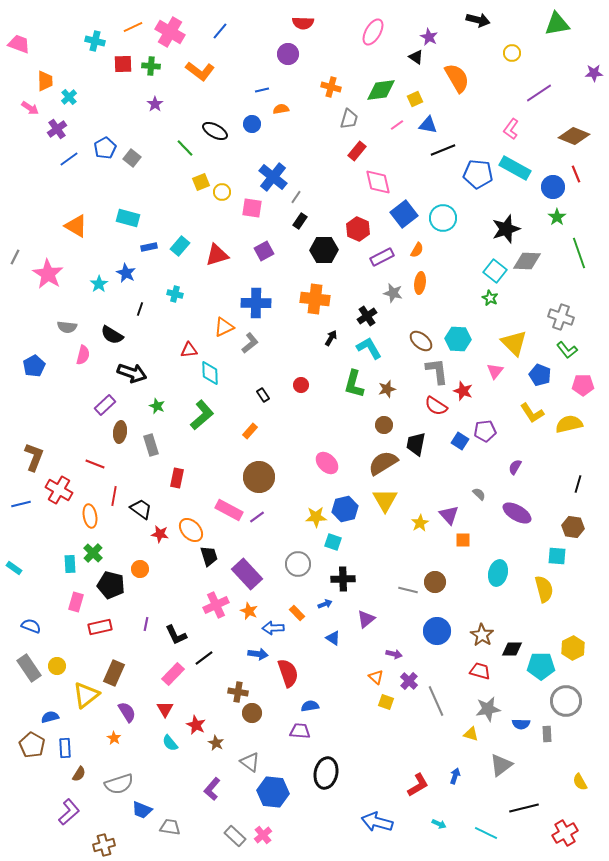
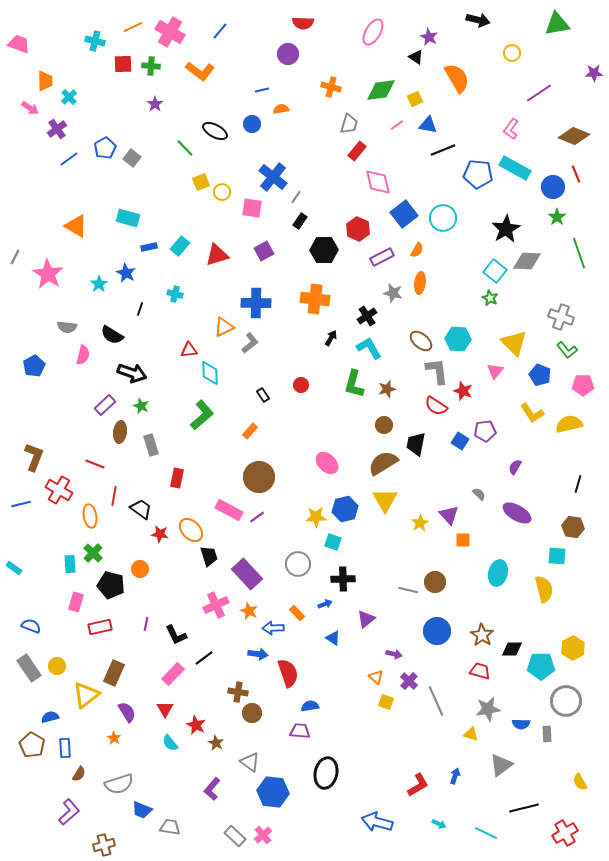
gray trapezoid at (349, 119): moved 5 px down
black star at (506, 229): rotated 12 degrees counterclockwise
green star at (157, 406): moved 16 px left
